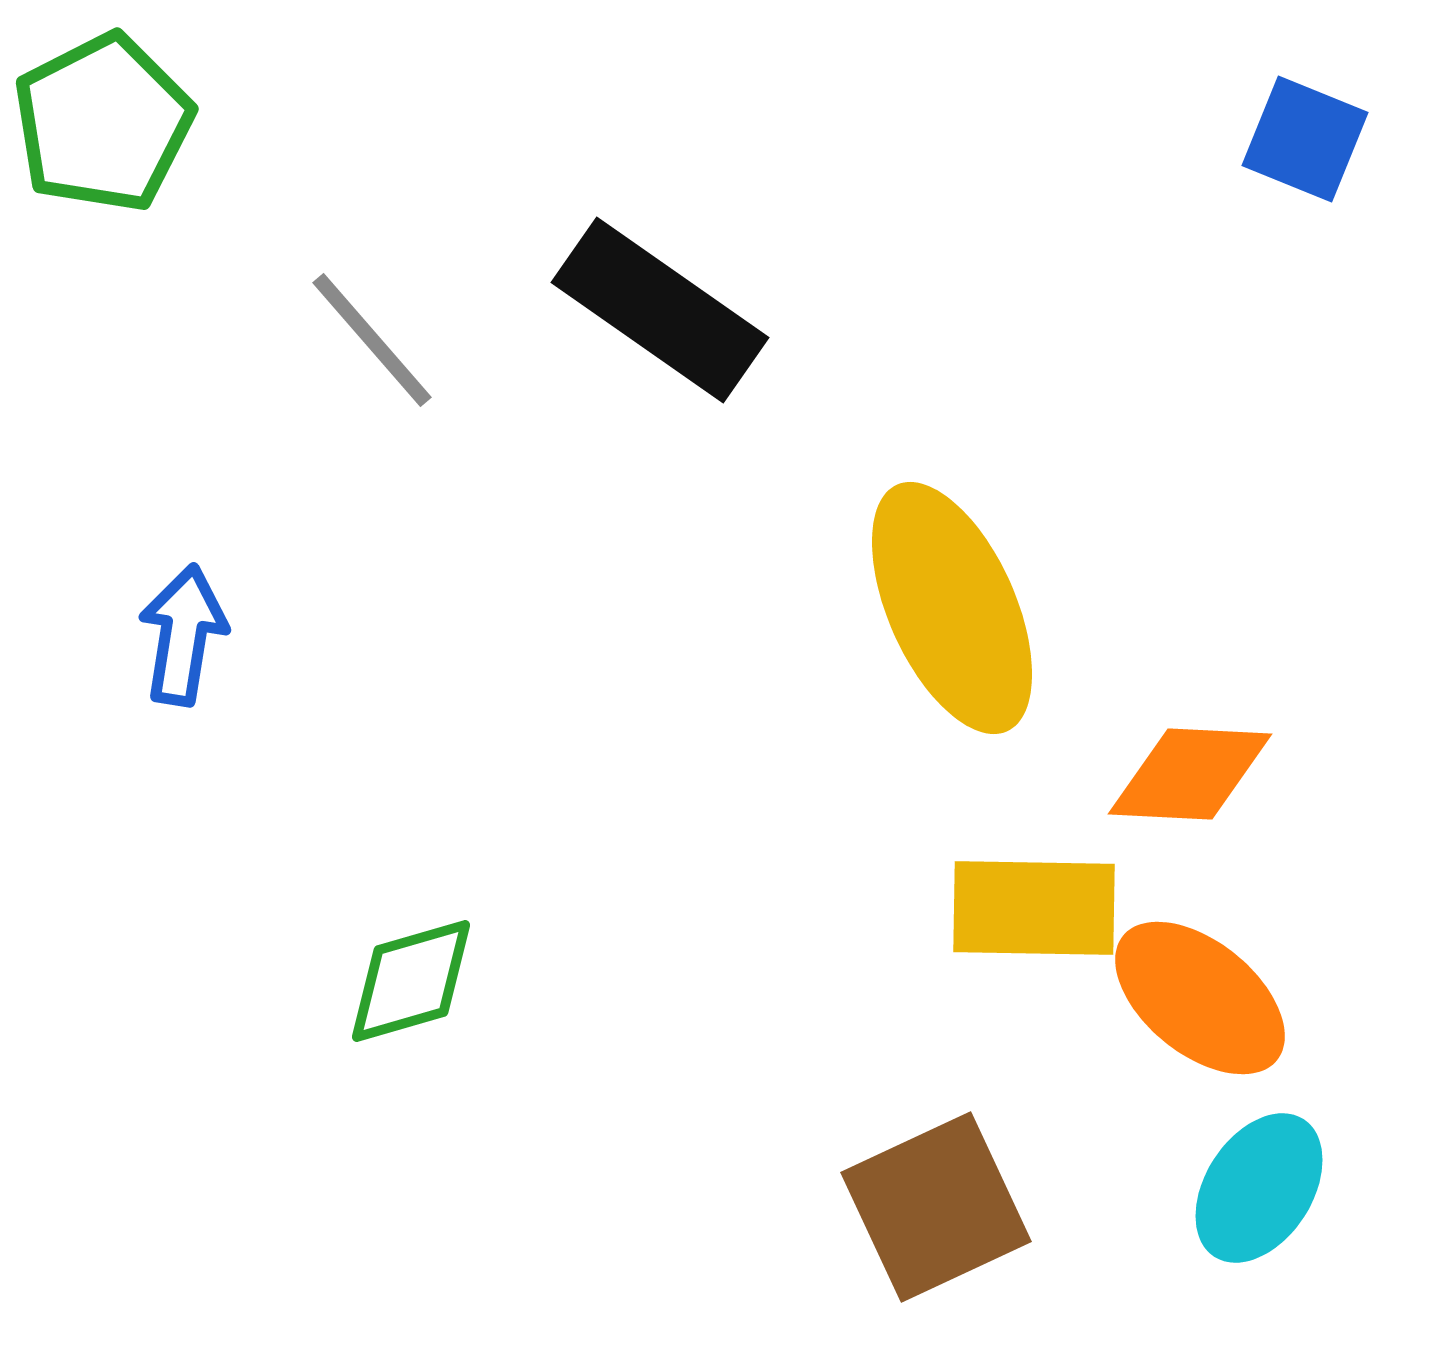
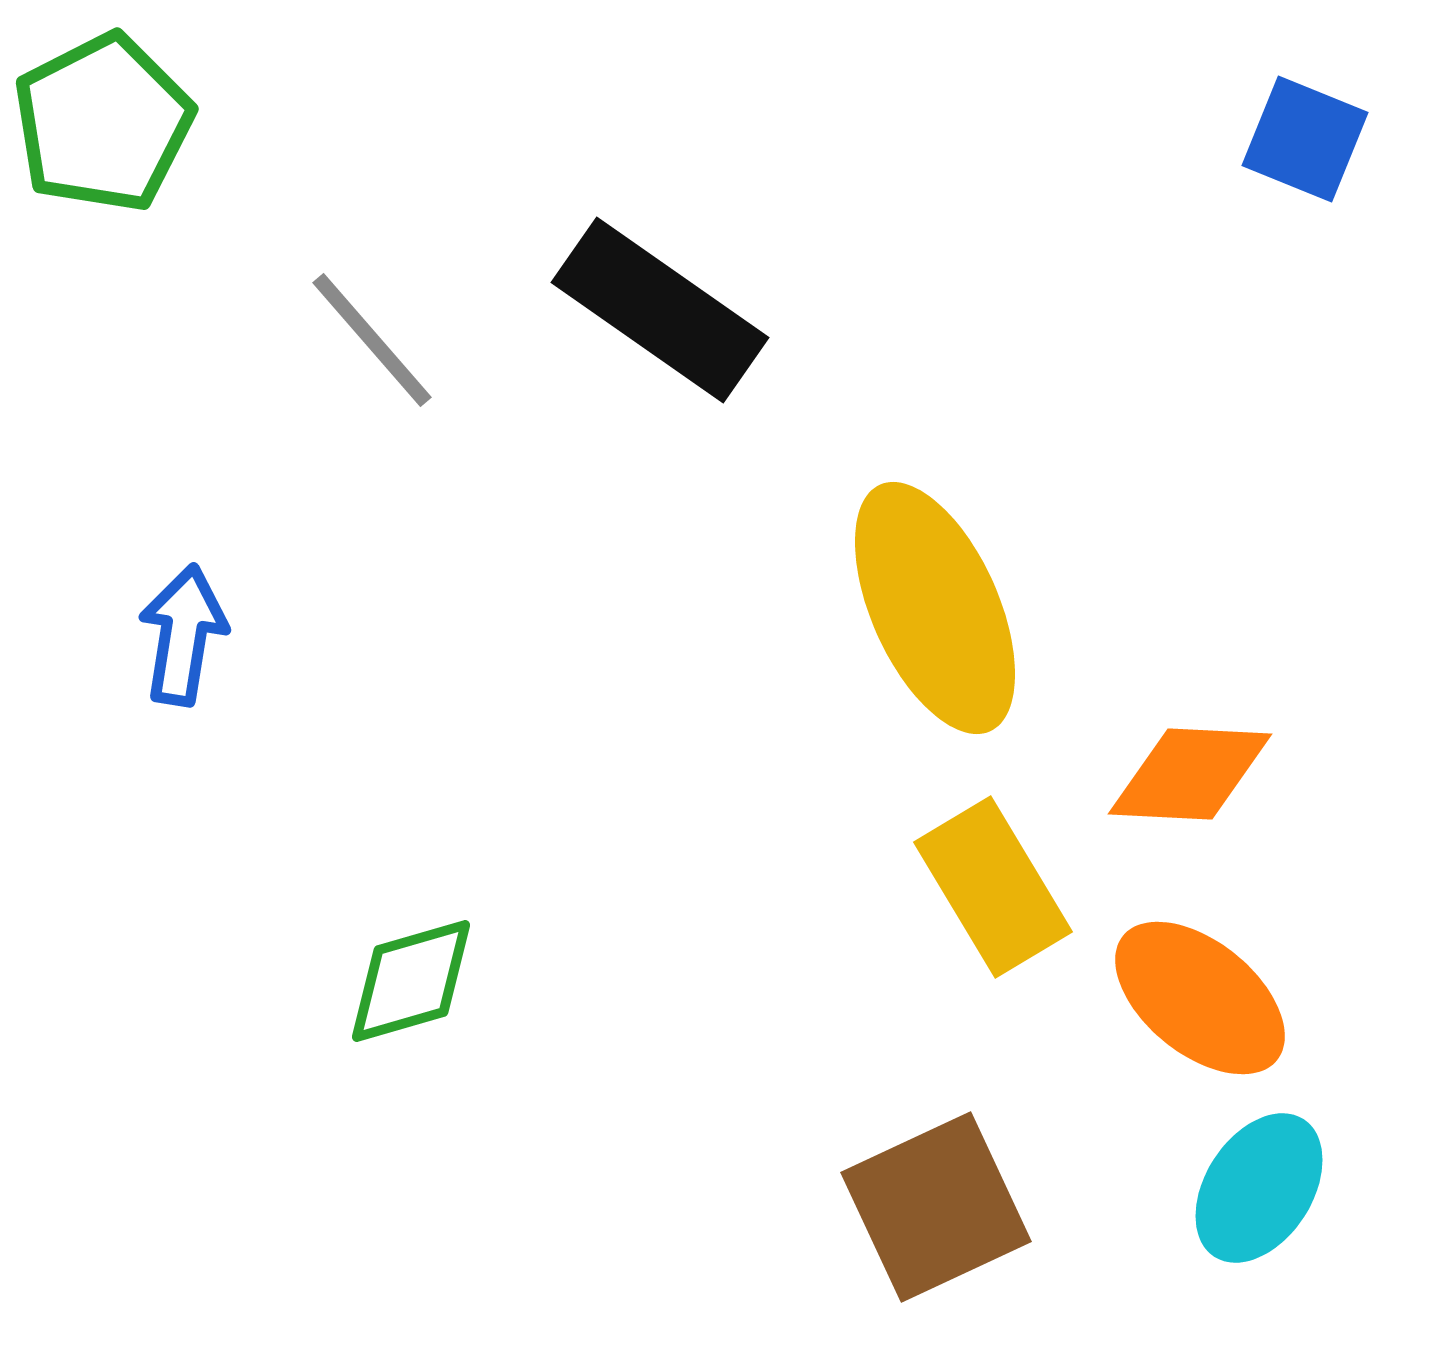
yellow ellipse: moved 17 px left
yellow rectangle: moved 41 px left, 21 px up; rotated 58 degrees clockwise
